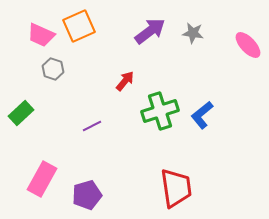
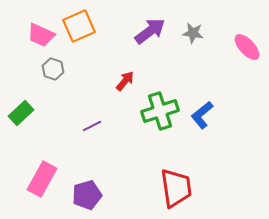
pink ellipse: moved 1 px left, 2 px down
